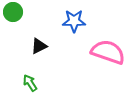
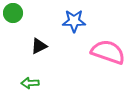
green circle: moved 1 px down
green arrow: rotated 60 degrees counterclockwise
